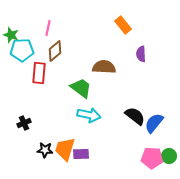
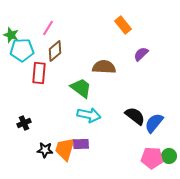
pink line: rotated 21 degrees clockwise
purple semicircle: rotated 49 degrees clockwise
purple rectangle: moved 10 px up
